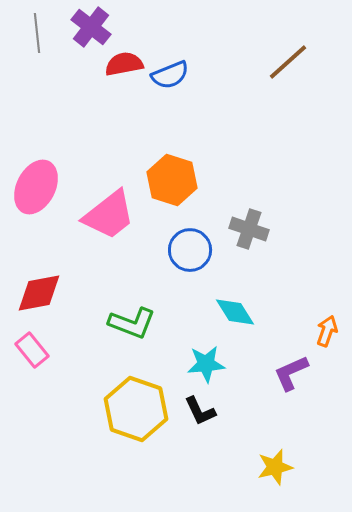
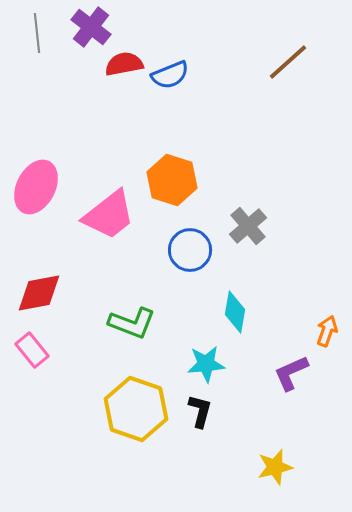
gray cross: moved 1 px left, 3 px up; rotated 30 degrees clockwise
cyan diamond: rotated 42 degrees clockwise
black L-shape: rotated 140 degrees counterclockwise
